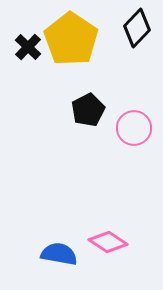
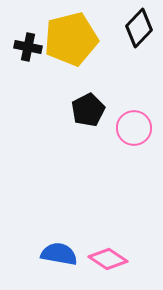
black diamond: moved 2 px right
yellow pentagon: rotated 24 degrees clockwise
black cross: rotated 32 degrees counterclockwise
pink diamond: moved 17 px down
